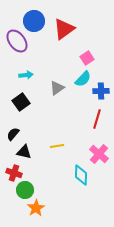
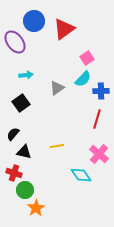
purple ellipse: moved 2 px left, 1 px down
black square: moved 1 px down
cyan diamond: rotated 35 degrees counterclockwise
